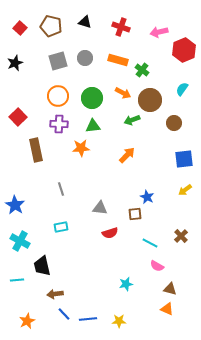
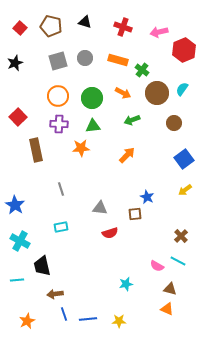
red cross at (121, 27): moved 2 px right
brown circle at (150, 100): moved 7 px right, 7 px up
blue square at (184, 159): rotated 30 degrees counterclockwise
cyan line at (150, 243): moved 28 px right, 18 px down
blue line at (64, 314): rotated 24 degrees clockwise
